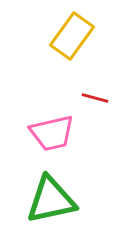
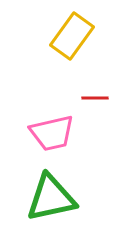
red line: rotated 16 degrees counterclockwise
green triangle: moved 2 px up
